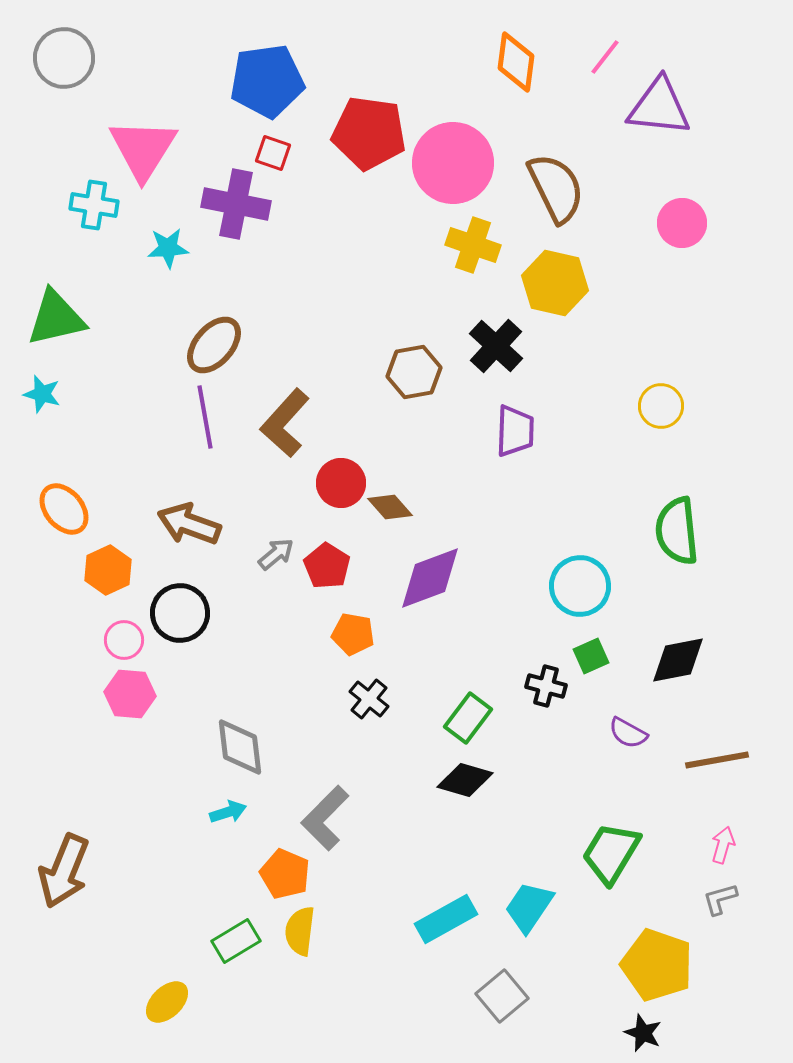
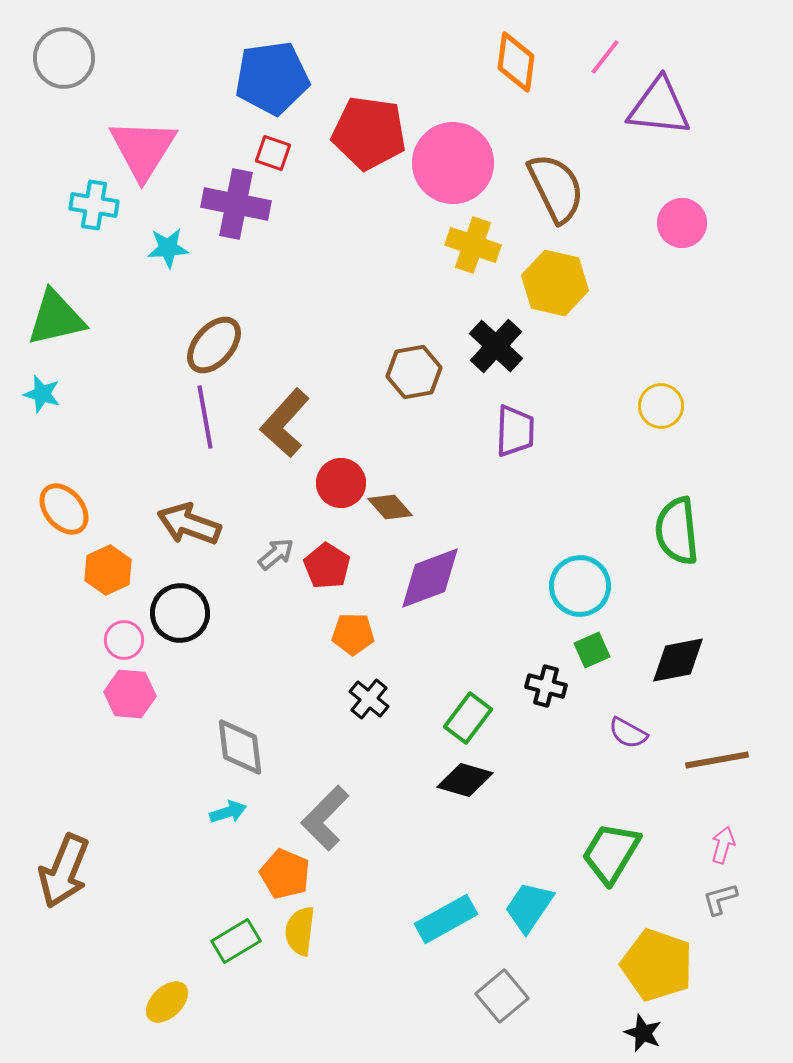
blue pentagon at (267, 81): moved 5 px right, 3 px up
orange pentagon at (353, 634): rotated 9 degrees counterclockwise
green square at (591, 656): moved 1 px right, 6 px up
